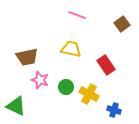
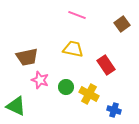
yellow trapezoid: moved 2 px right
